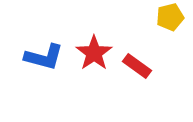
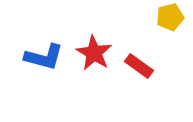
red star: rotated 6 degrees counterclockwise
red rectangle: moved 2 px right
